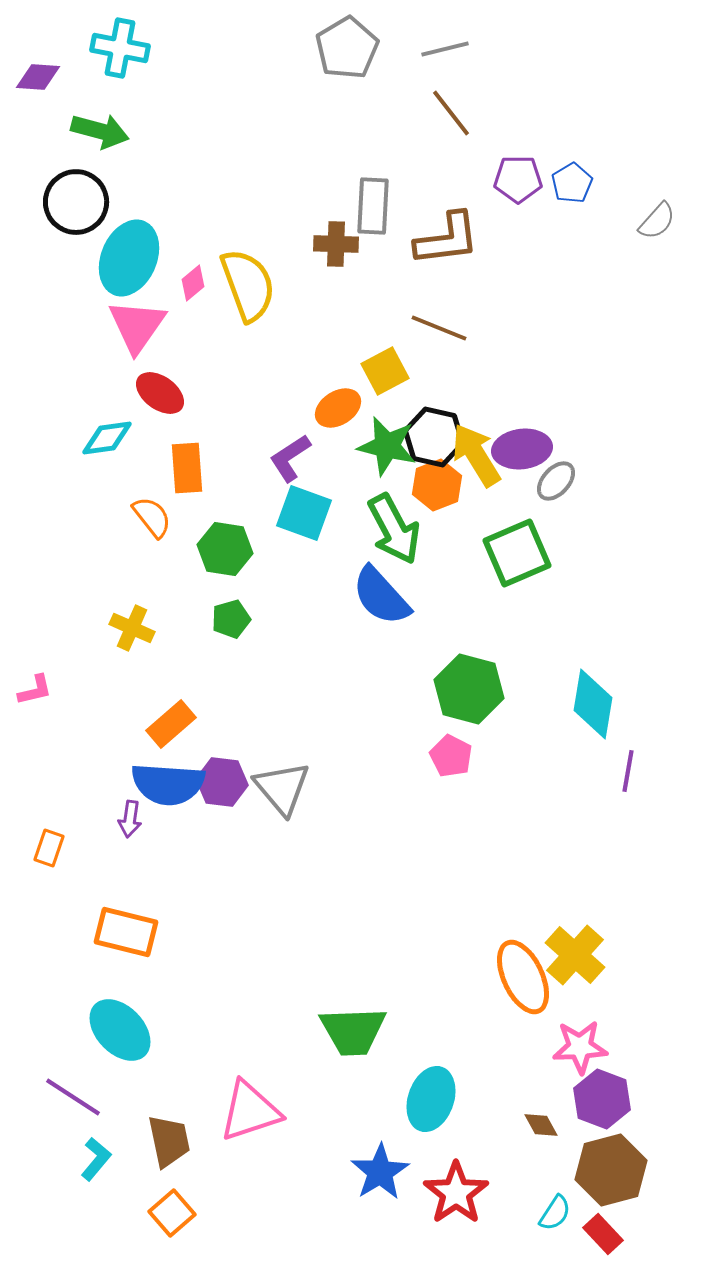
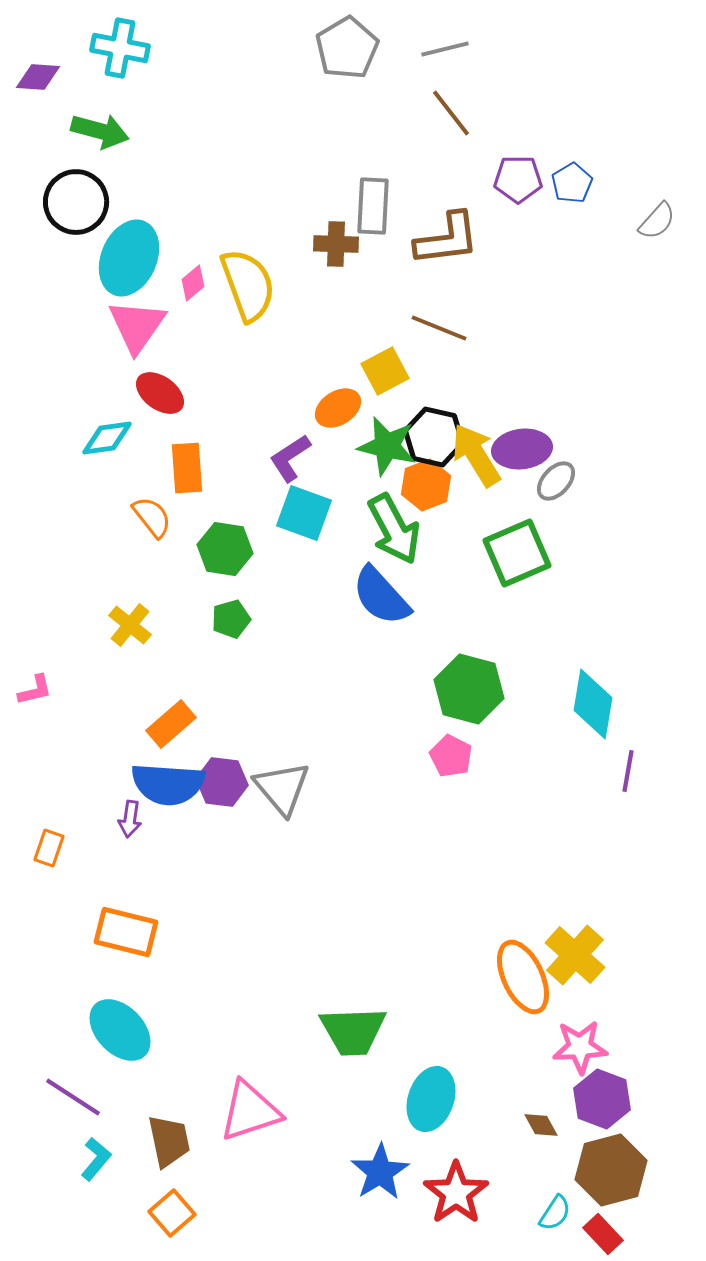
orange hexagon at (437, 485): moved 11 px left
yellow cross at (132, 628): moved 2 px left, 3 px up; rotated 15 degrees clockwise
